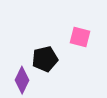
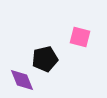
purple diamond: rotated 48 degrees counterclockwise
